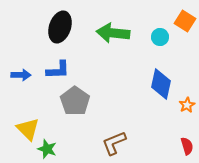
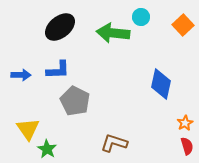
orange square: moved 2 px left, 4 px down; rotated 15 degrees clockwise
black ellipse: rotated 32 degrees clockwise
cyan circle: moved 19 px left, 20 px up
gray pentagon: rotated 8 degrees counterclockwise
orange star: moved 2 px left, 18 px down
yellow triangle: rotated 10 degrees clockwise
brown L-shape: rotated 40 degrees clockwise
green star: rotated 12 degrees clockwise
